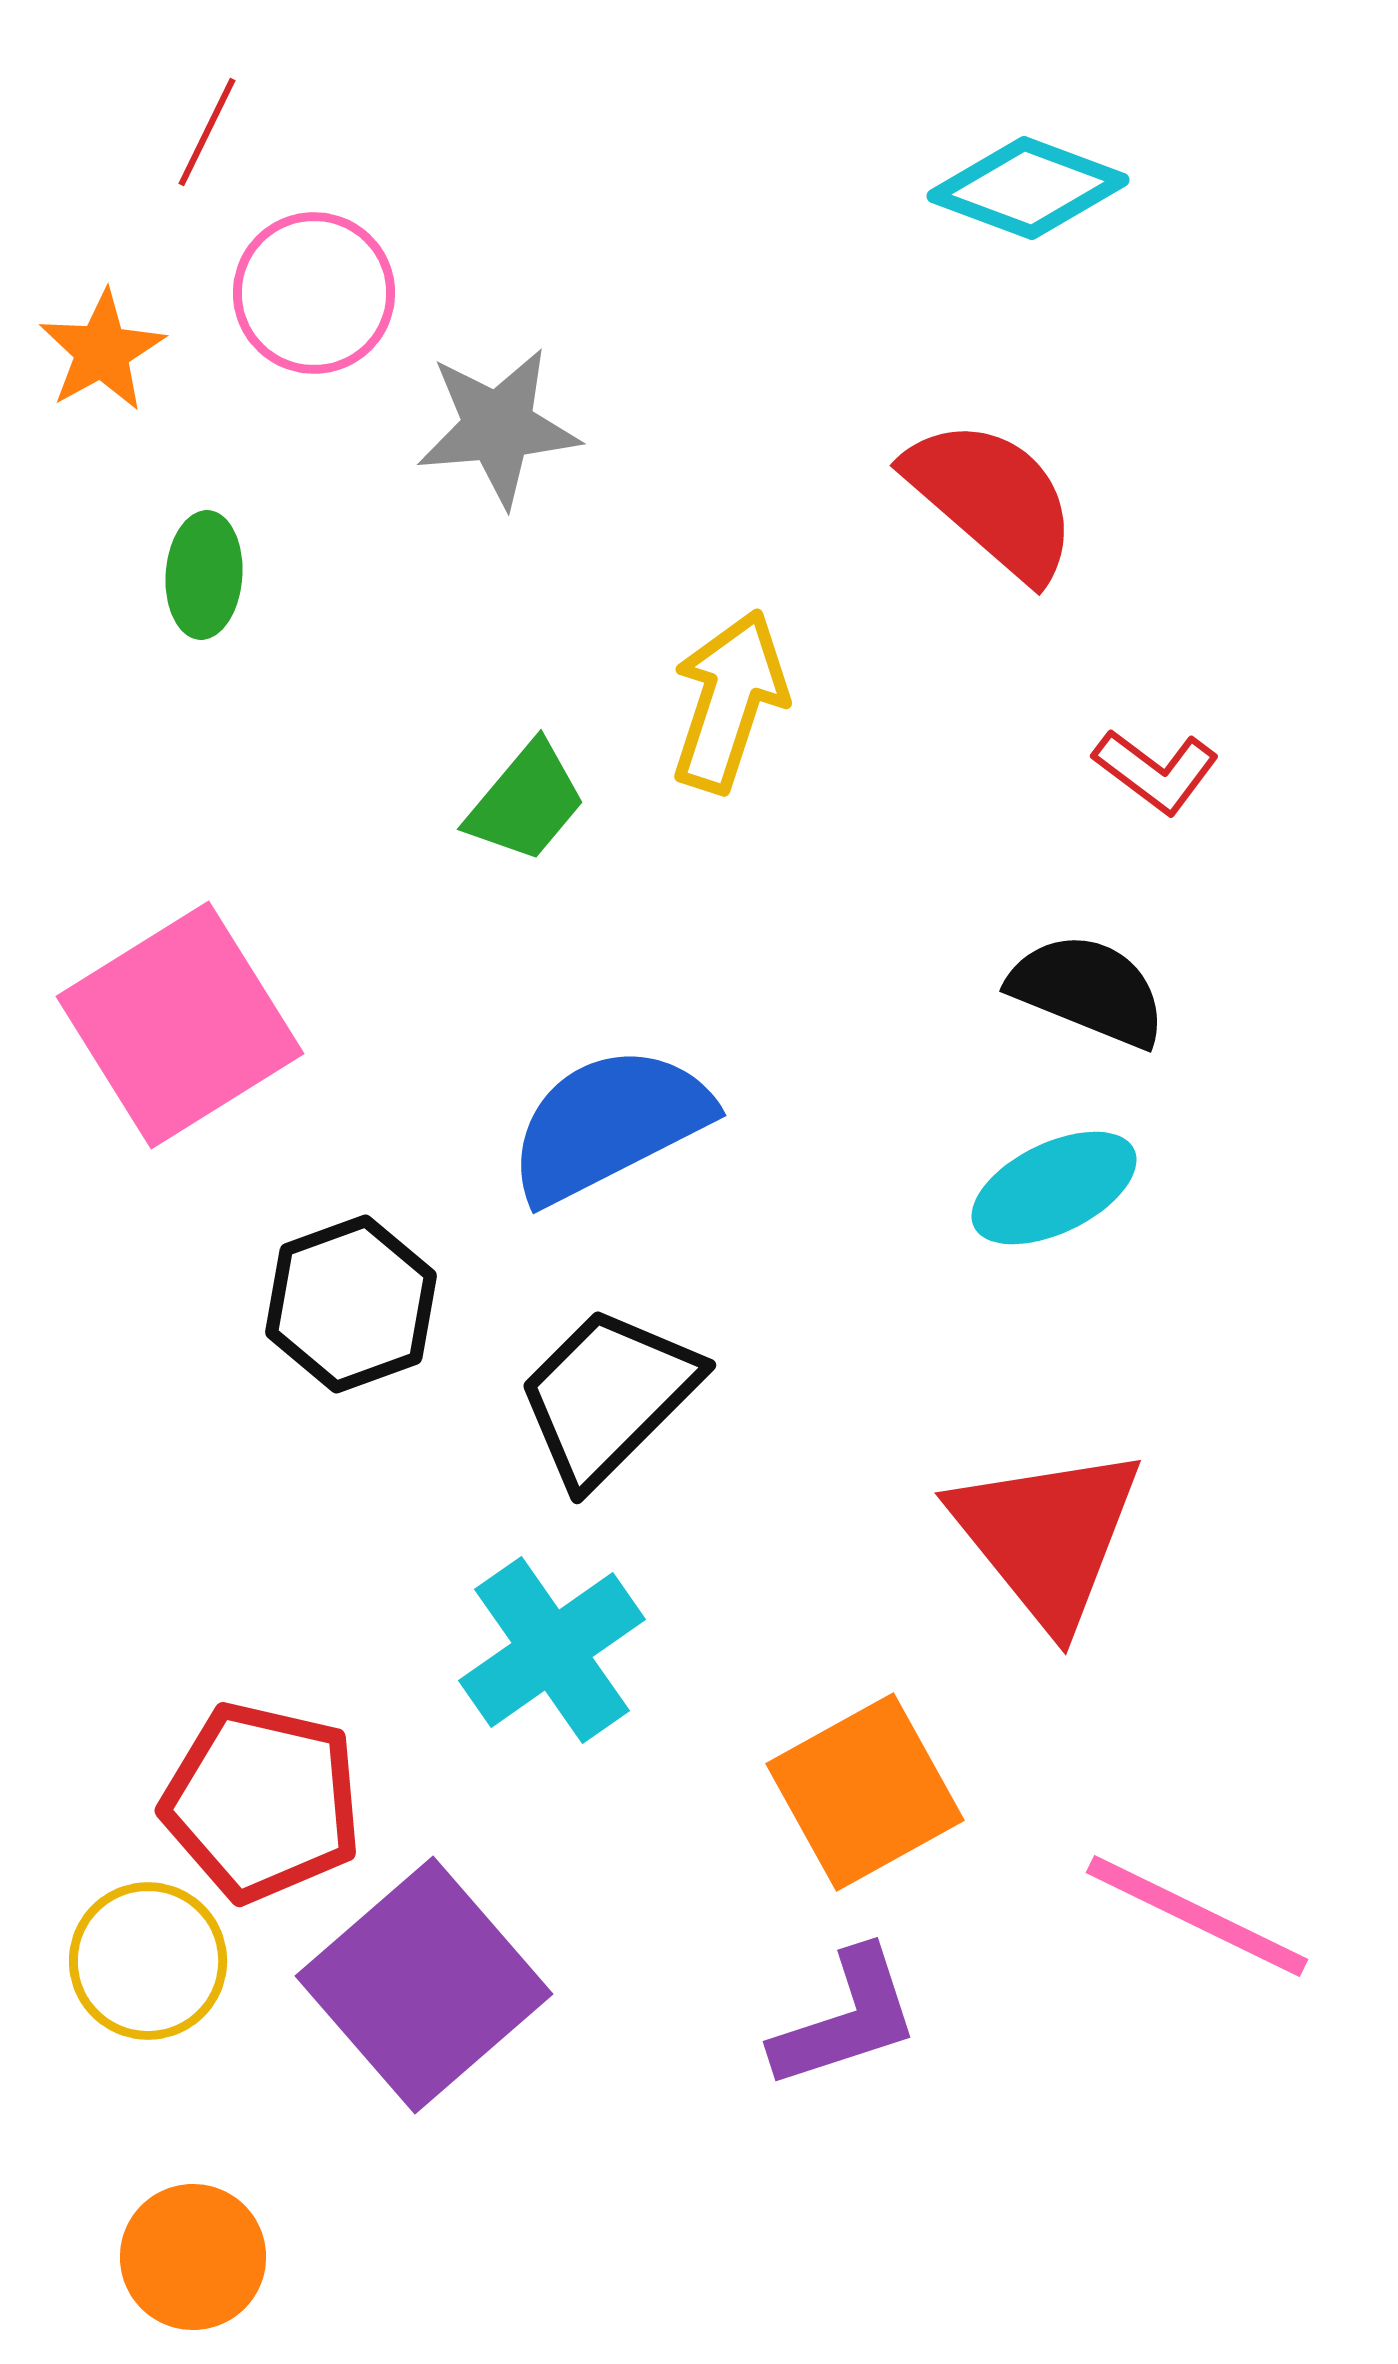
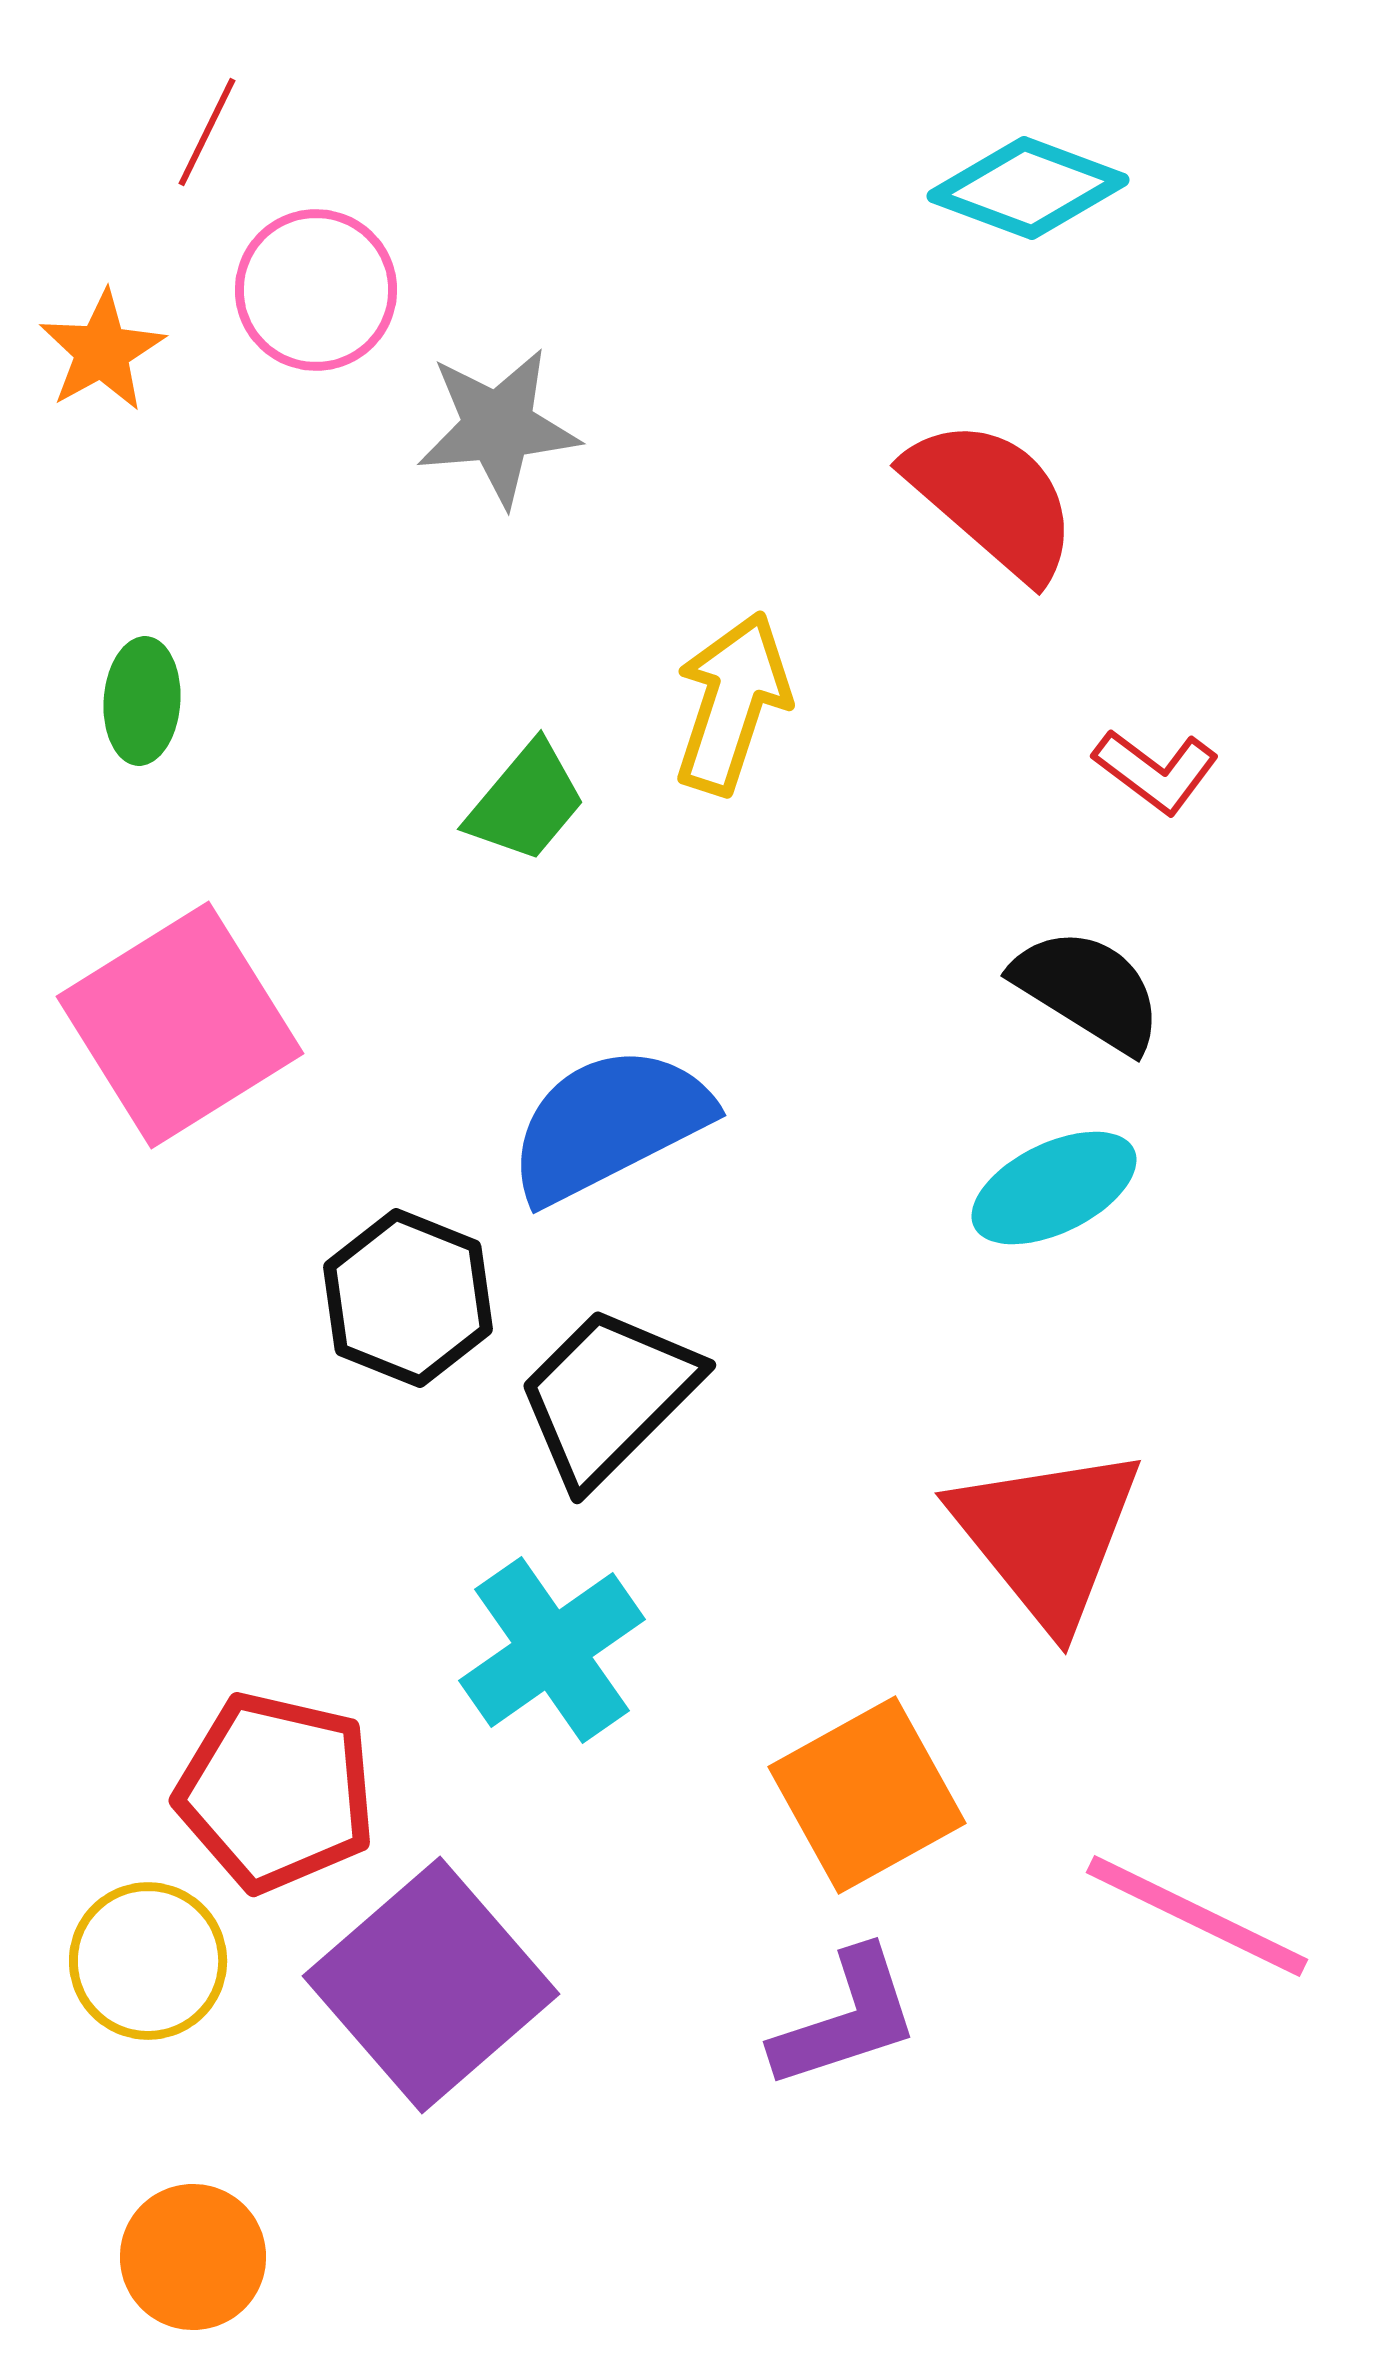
pink circle: moved 2 px right, 3 px up
green ellipse: moved 62 px left, 126 px down
yellow arrow: moved 3 px right, 2 px down
black semicircle: rotated 10 degrees clockwise
black hexagon: moved 57 px right, 6 px up; rotated 18 degrees counterclockwise
orange square: moved 2 px right, 3 px down
red pentagon: moved 14 px right, 10 px up
purple square: moved 7 px right
